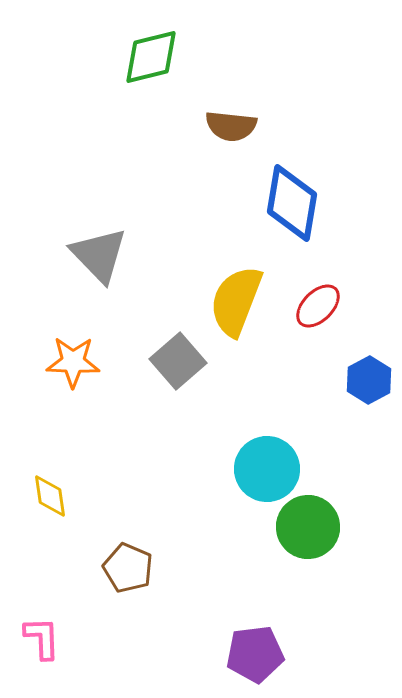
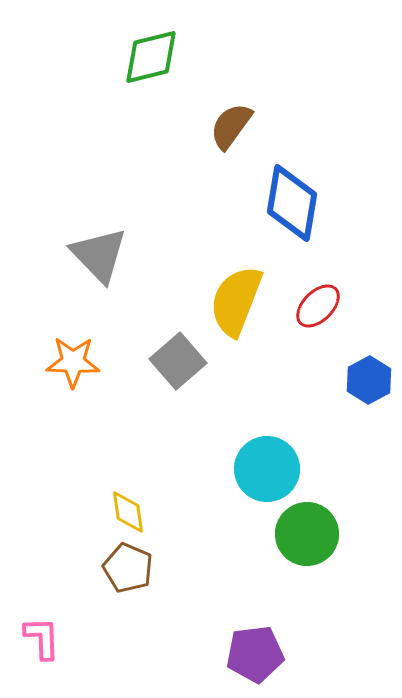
brown semicircle: rotated 120 degrees clockwise
yellow diamond: moved 78 px right, 16 px down
green circle: moved 1 px left, 7 px down
